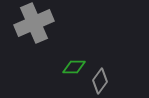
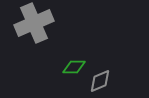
gray diamond: rotated 30 degrees clockwise
